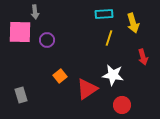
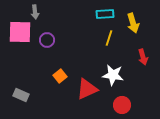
cyan rectangle: moved 1 px right
red triangle: rotated 10 degrees clockwise
gray rectangle: rotated 49 degrees counterclockwise
